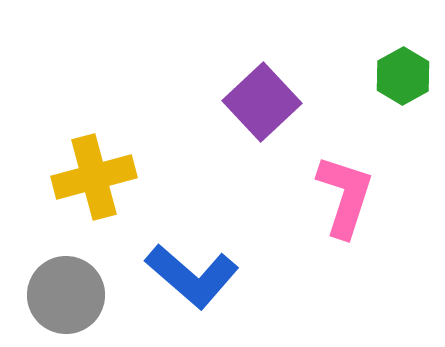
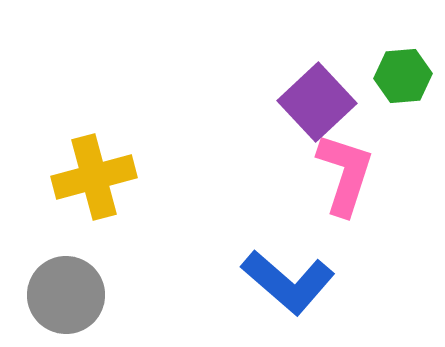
green hexagon: rotated 24 degrees clockwise
purple square: moved 55 px right
pink L-shape: moved 22 px up
blue L-shape: moved 96 px right, 6 px down
